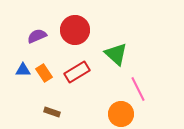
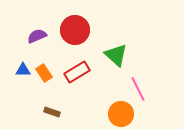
green triangle: moved 1 px down
